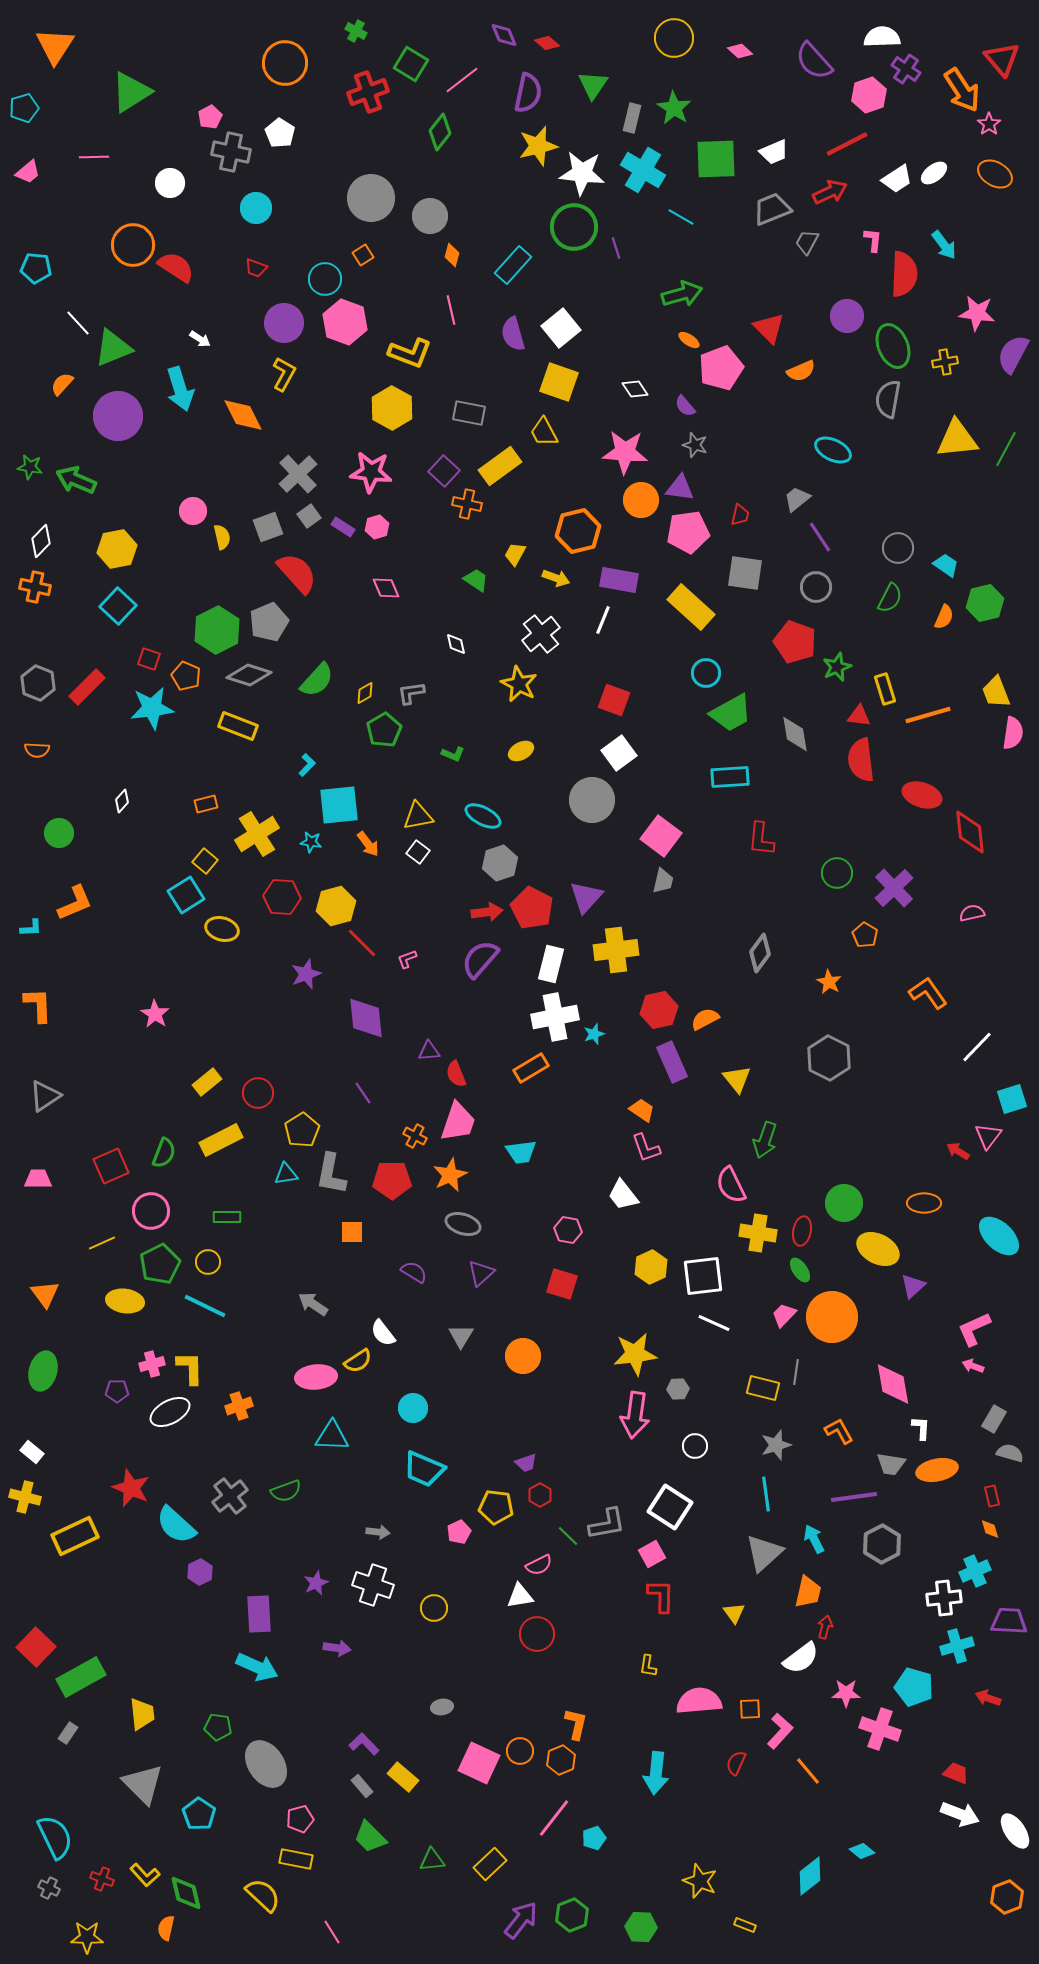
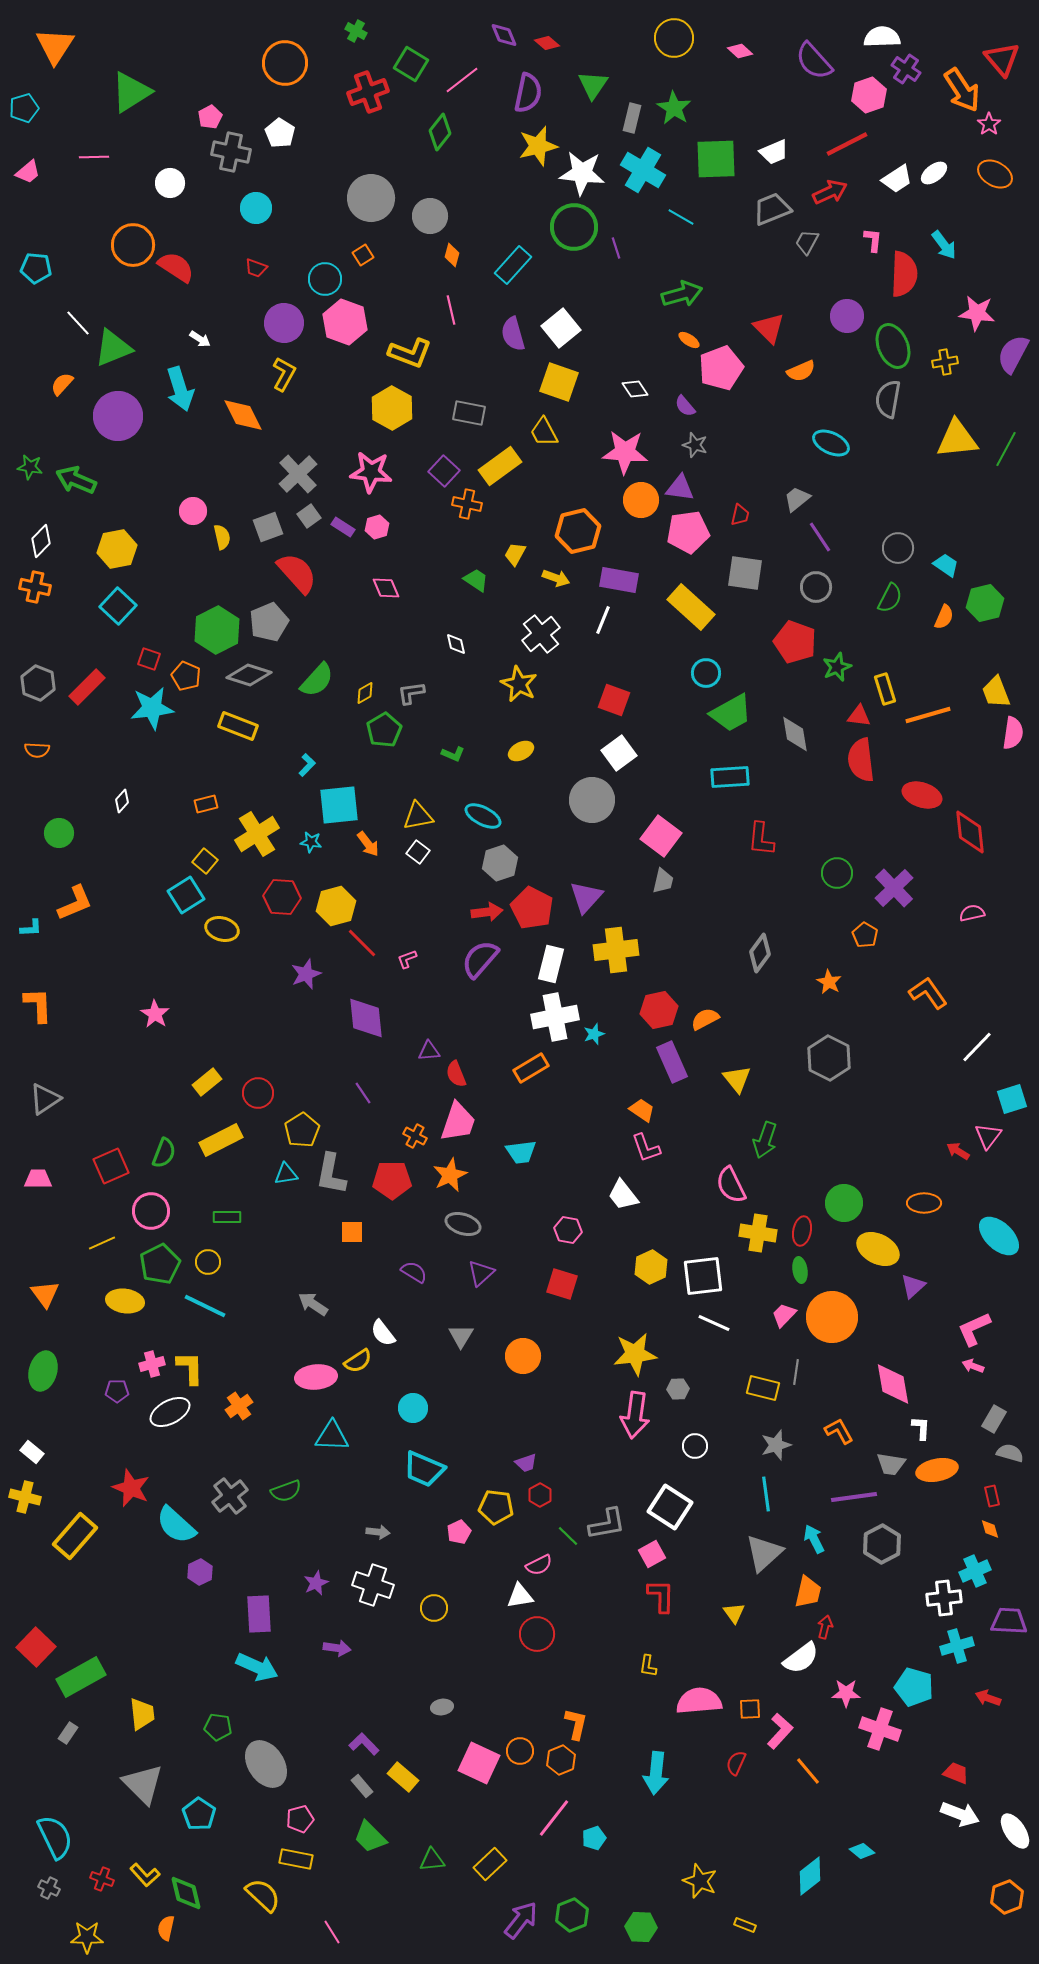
cyan ellipse at (833, 450): moved 2 px left, 7 px up
gray triangle at (45, 1096): moved 3 px down
green ellipse at (800, 1270): rotated 25 degrees clockwise
orange cross at (239, 1406): rotated 16 degrees counterclockwise
yellow rectangle at (75, 1536): rotated 24 degrees counterclockwise
